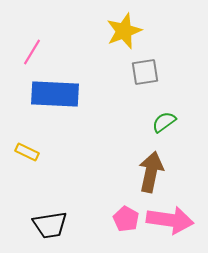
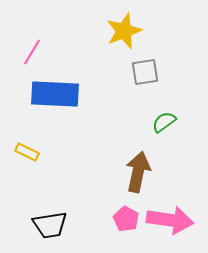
brown arrow: moved 13 px left
